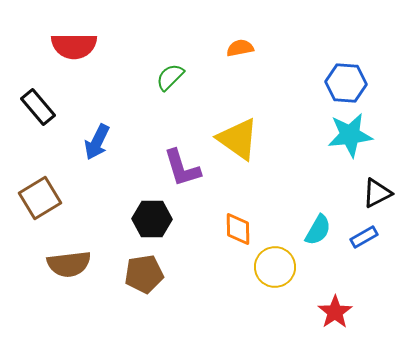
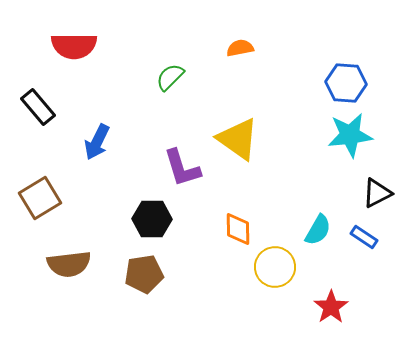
blue rectangle: rotated 64 degrees clockwise
red star: moved 4 px left, 5 px up
